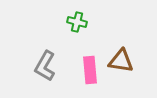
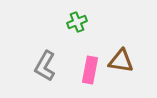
green cross: rotated 36 degrees counterclockwise
pink rectangle: rotated 16 degrees clockwise
